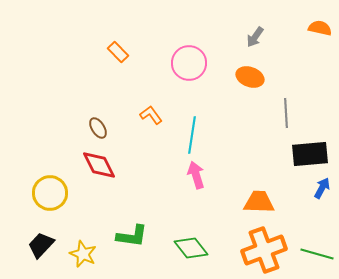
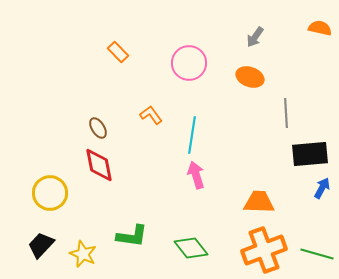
red diamond: rotated 15 degrees clockwise
